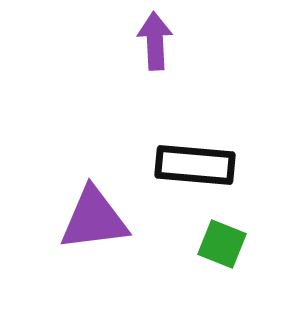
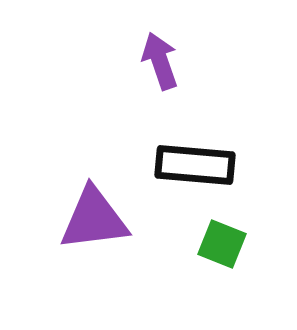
purple arrow: moved 5 px right, 20 px down; rotated 16 degrees counterclockwise
